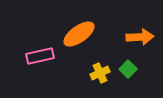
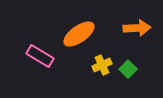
orange arrow: moved 3 px left, 9 px up
pink rectangle: rotated 44 degrees clockwise
yellow cross: moved 2 px right, 8 px up
